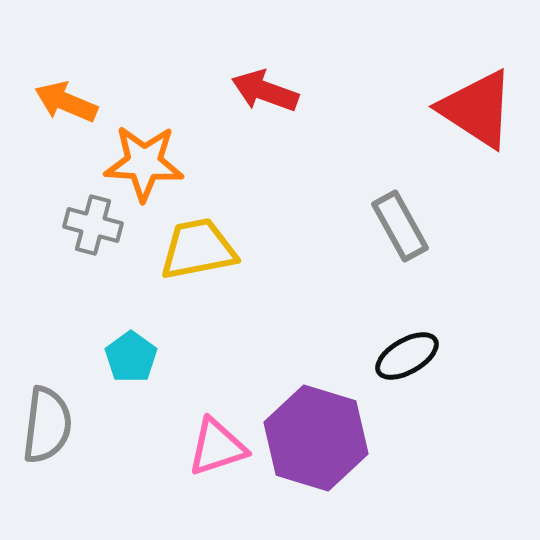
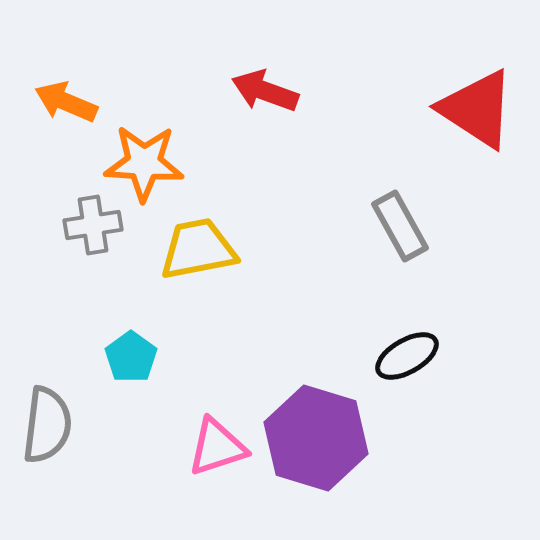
gray cross: rotated 24 degrees counterclockwise
